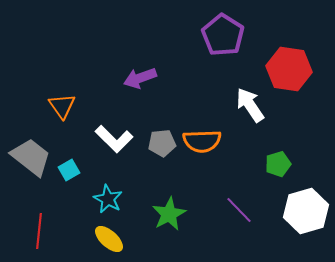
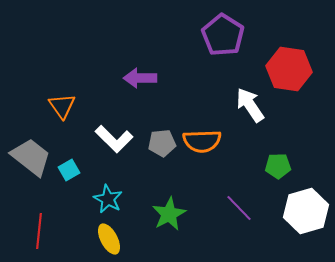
purple arrow: rotated 20 degrees clockwise
green pentagon: moved 2 px down; rotated 15 degrees clockwise
purple line: moved 2 px up
yellow ellipse: rotated 20 degrees clockwise
